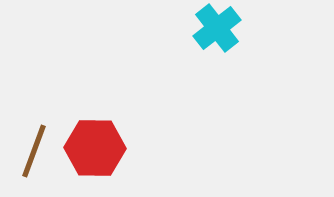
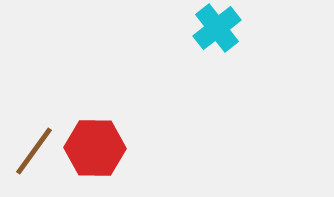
brown line: rotated 16 degrees clockwise
